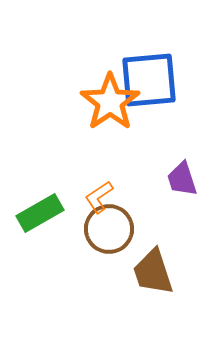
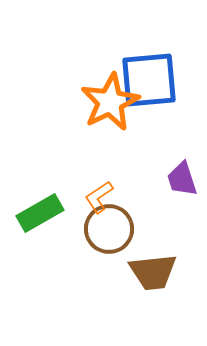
orange star: rotated 8 degrees clockwise
brown trapezoid: rotated 78 degrees counterclockwise
